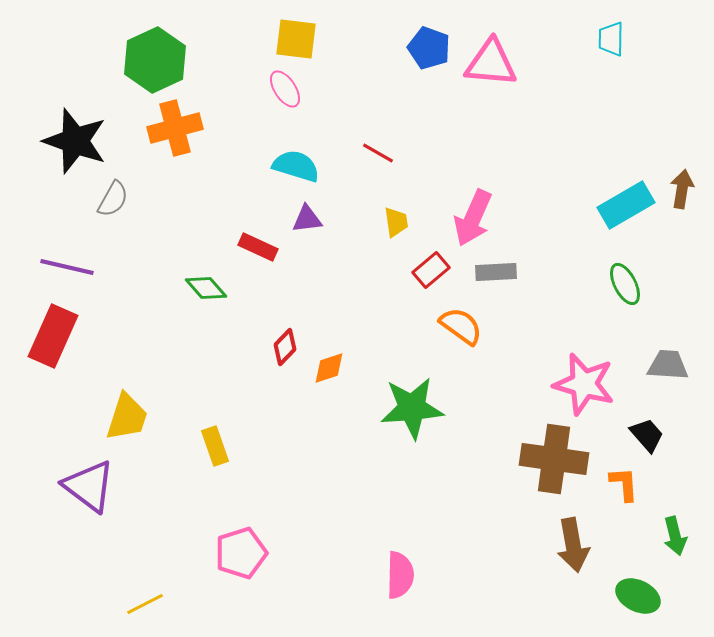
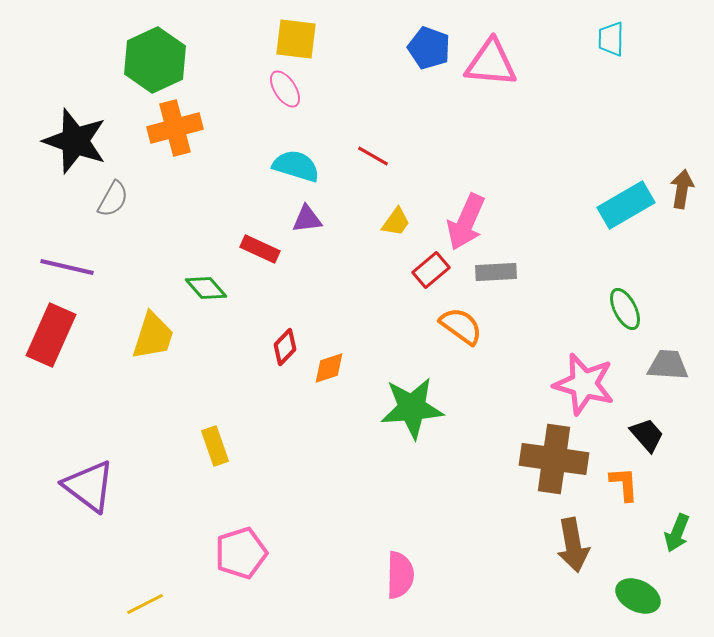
red line at (378, 153): moved 5 px left, 3 px down
pink arrow at (473, 218): moved 7 px left, 4 px down
yellow trapezoid at (396, 222): rotated 44 degrees clockwise
red rectangle at (258, 247): moved 2 px right, 2 px down
green ellipse at (625, 284): moved 25 px down
red rectangle at (53, 336): moved 2 px left, 1 px up
yellow trapezoid at (127, 417): moved 26 px right, 81 px up
green arrow at (675, 536): moved 2 px right, 3 px up; rotated 36 degrees clockwise
